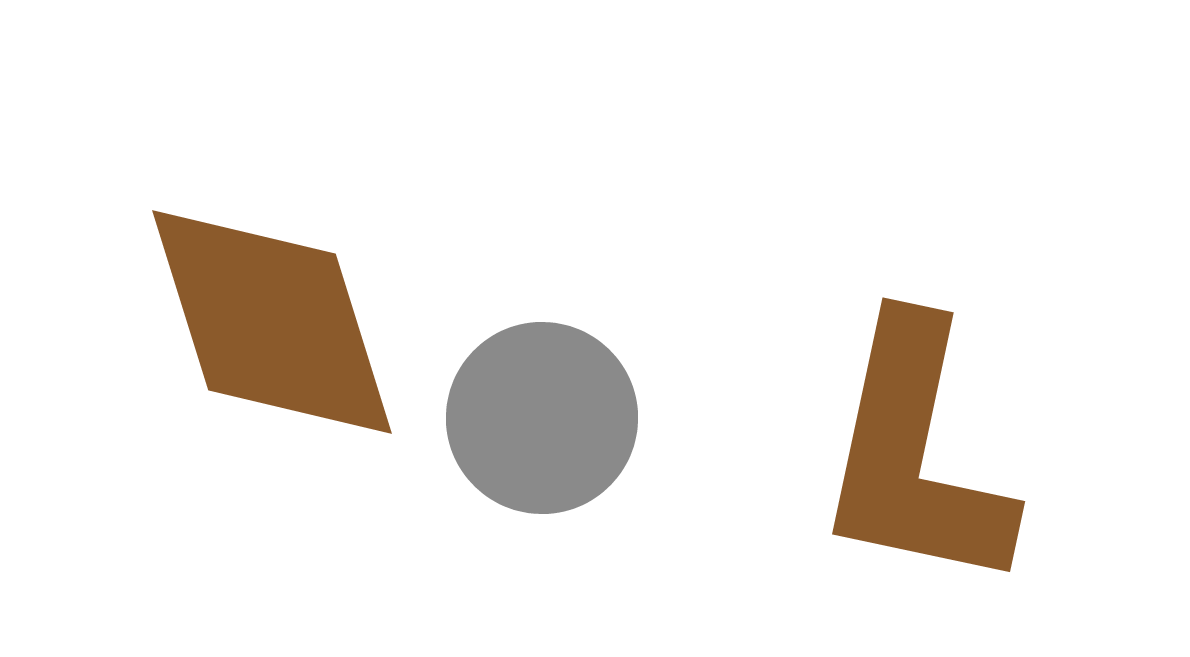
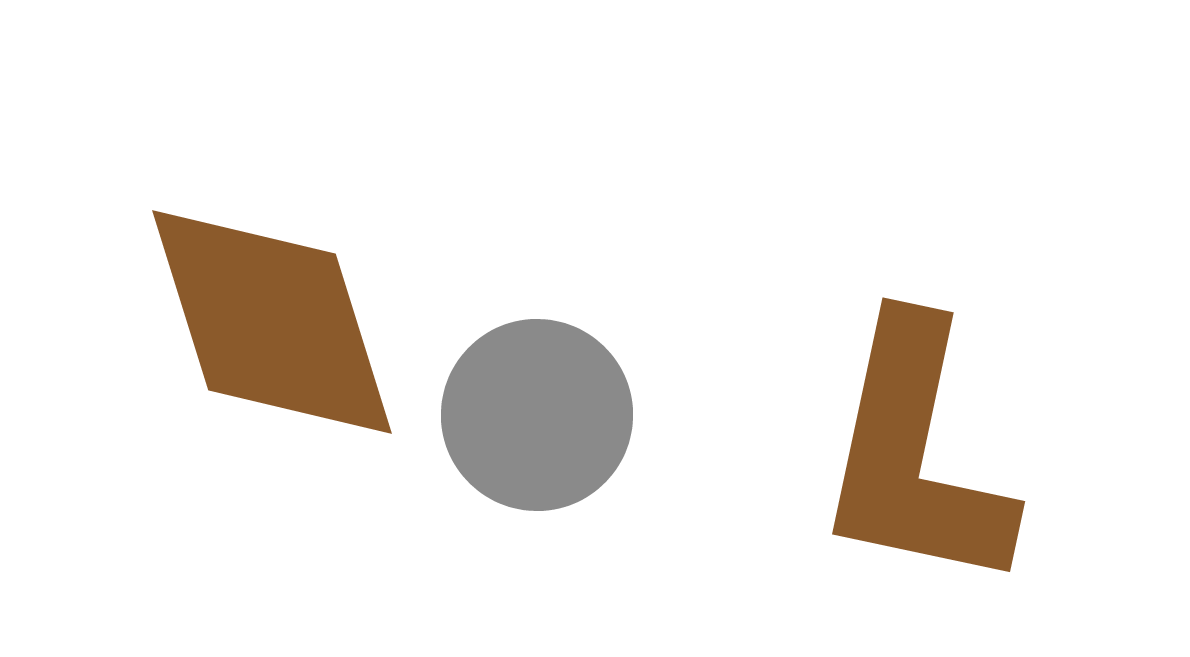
gray circle: moved 5 px left, 3 px up
